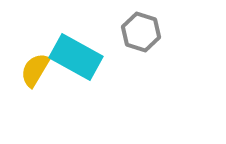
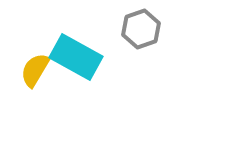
gray hexagon: moved 3 px up; rotated 24 degrees clockwise
